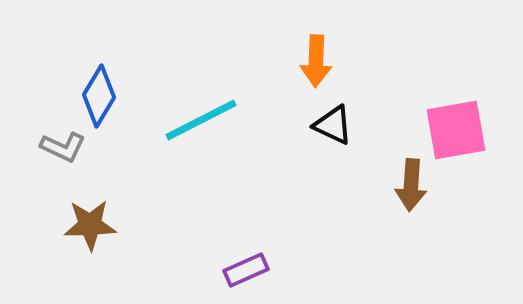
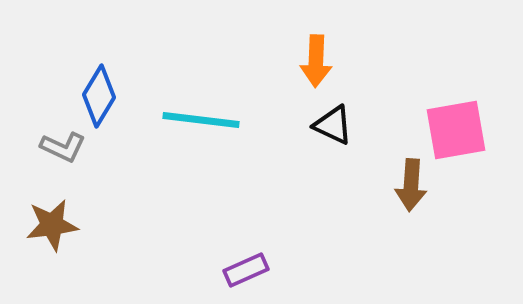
cyan line: rotated 34 degrees clockwise
brown star: moved 38 px left; rotated 6 degrees counterclockwise
